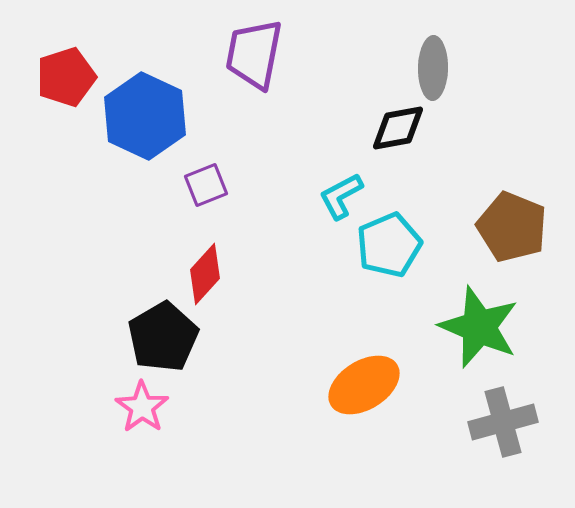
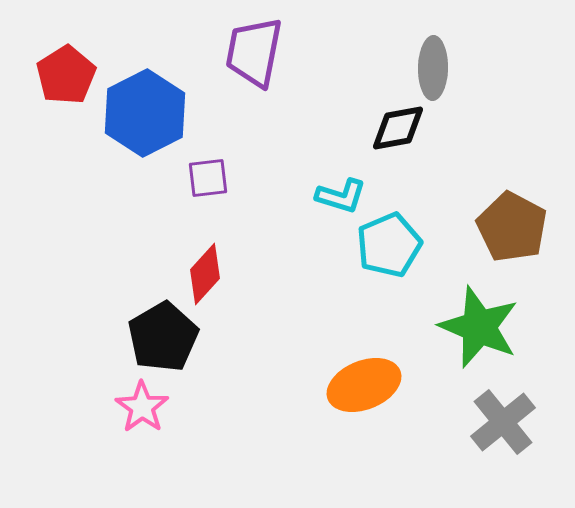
purple trapezoid: moved 2 px up
red pentagon: moved 2 px up; rotated 14 degrees counterclockwise
blue hexagon: moved 3 px up; rotated 8 degrees clockwise
purple square: moved 2 px right, 7 px up; rotated 15 degrees clockwise
cyan L-shape: rotated 135 degrees counterclockwise
brown pentagon: rotated 6 degrees clockwise
orange ellipse: rotated 10 degrees clockwise
gray cross: rotated 24 degrees counterclockwise
